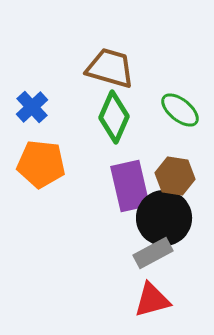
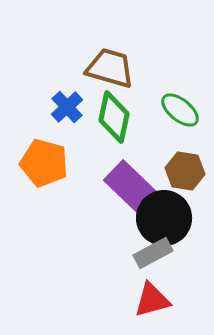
blue cross: moved 35 px right
green diamond: rotated 12 degrees counterclockwise
orange pentagon: moved 3 px right, 1 px up; rotated 9 degrees clockwise
brown hexagon: moved 10 px right, 5 px up
purple rectangle: rotated 33 degrees counterclockwise
